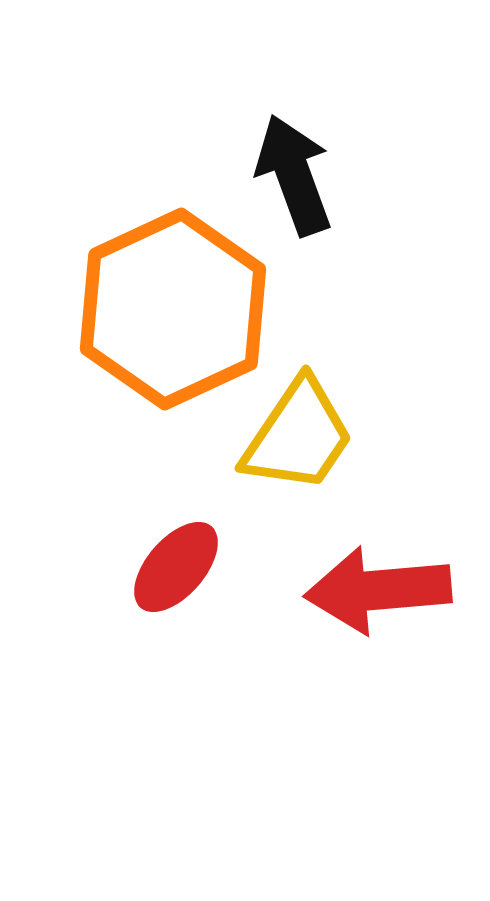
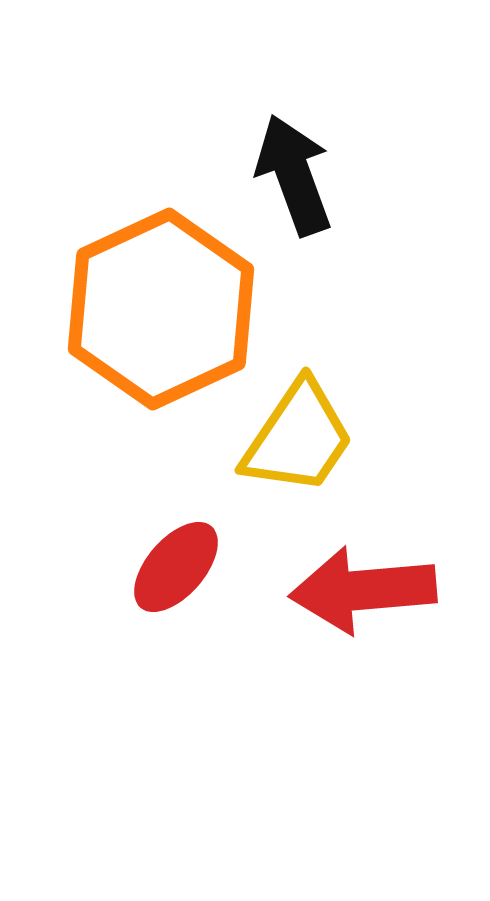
orange hexagon: moved 12 px left
yellow trapezoid: moved 2 px down
red arrow: moved 15 px left
